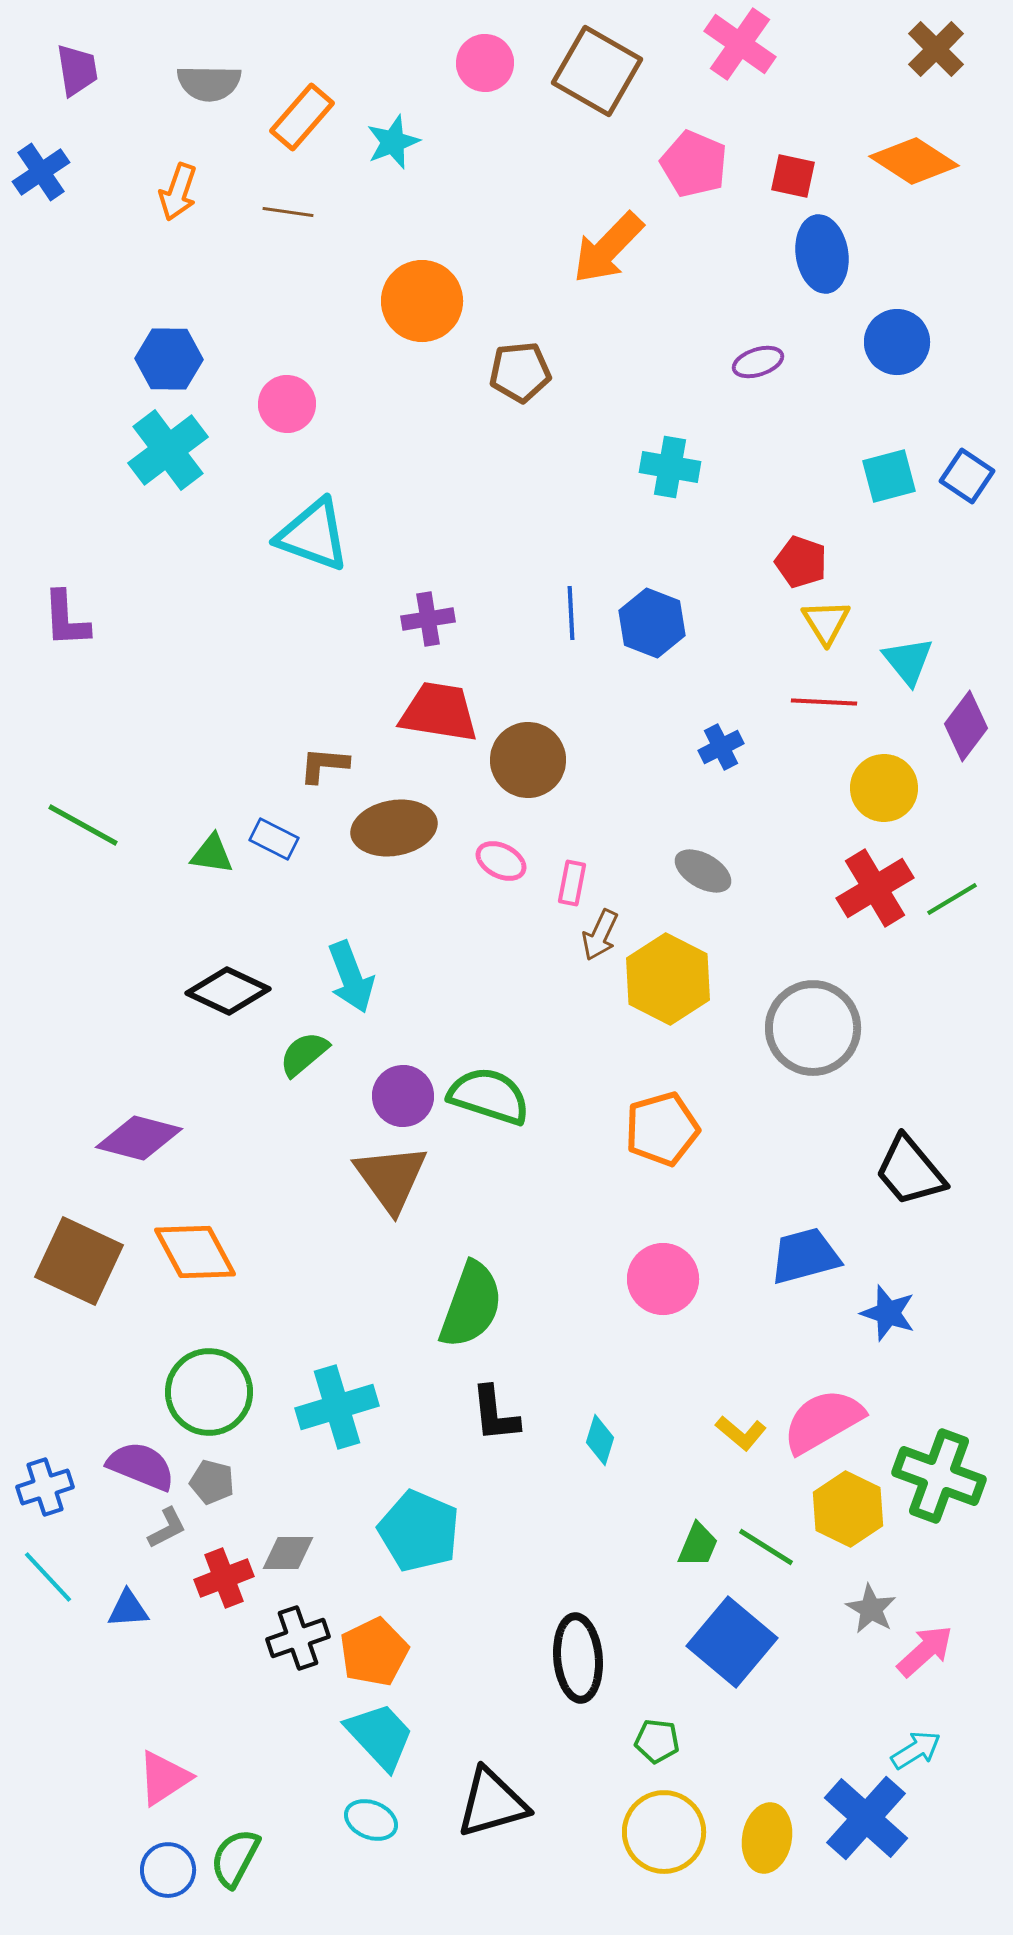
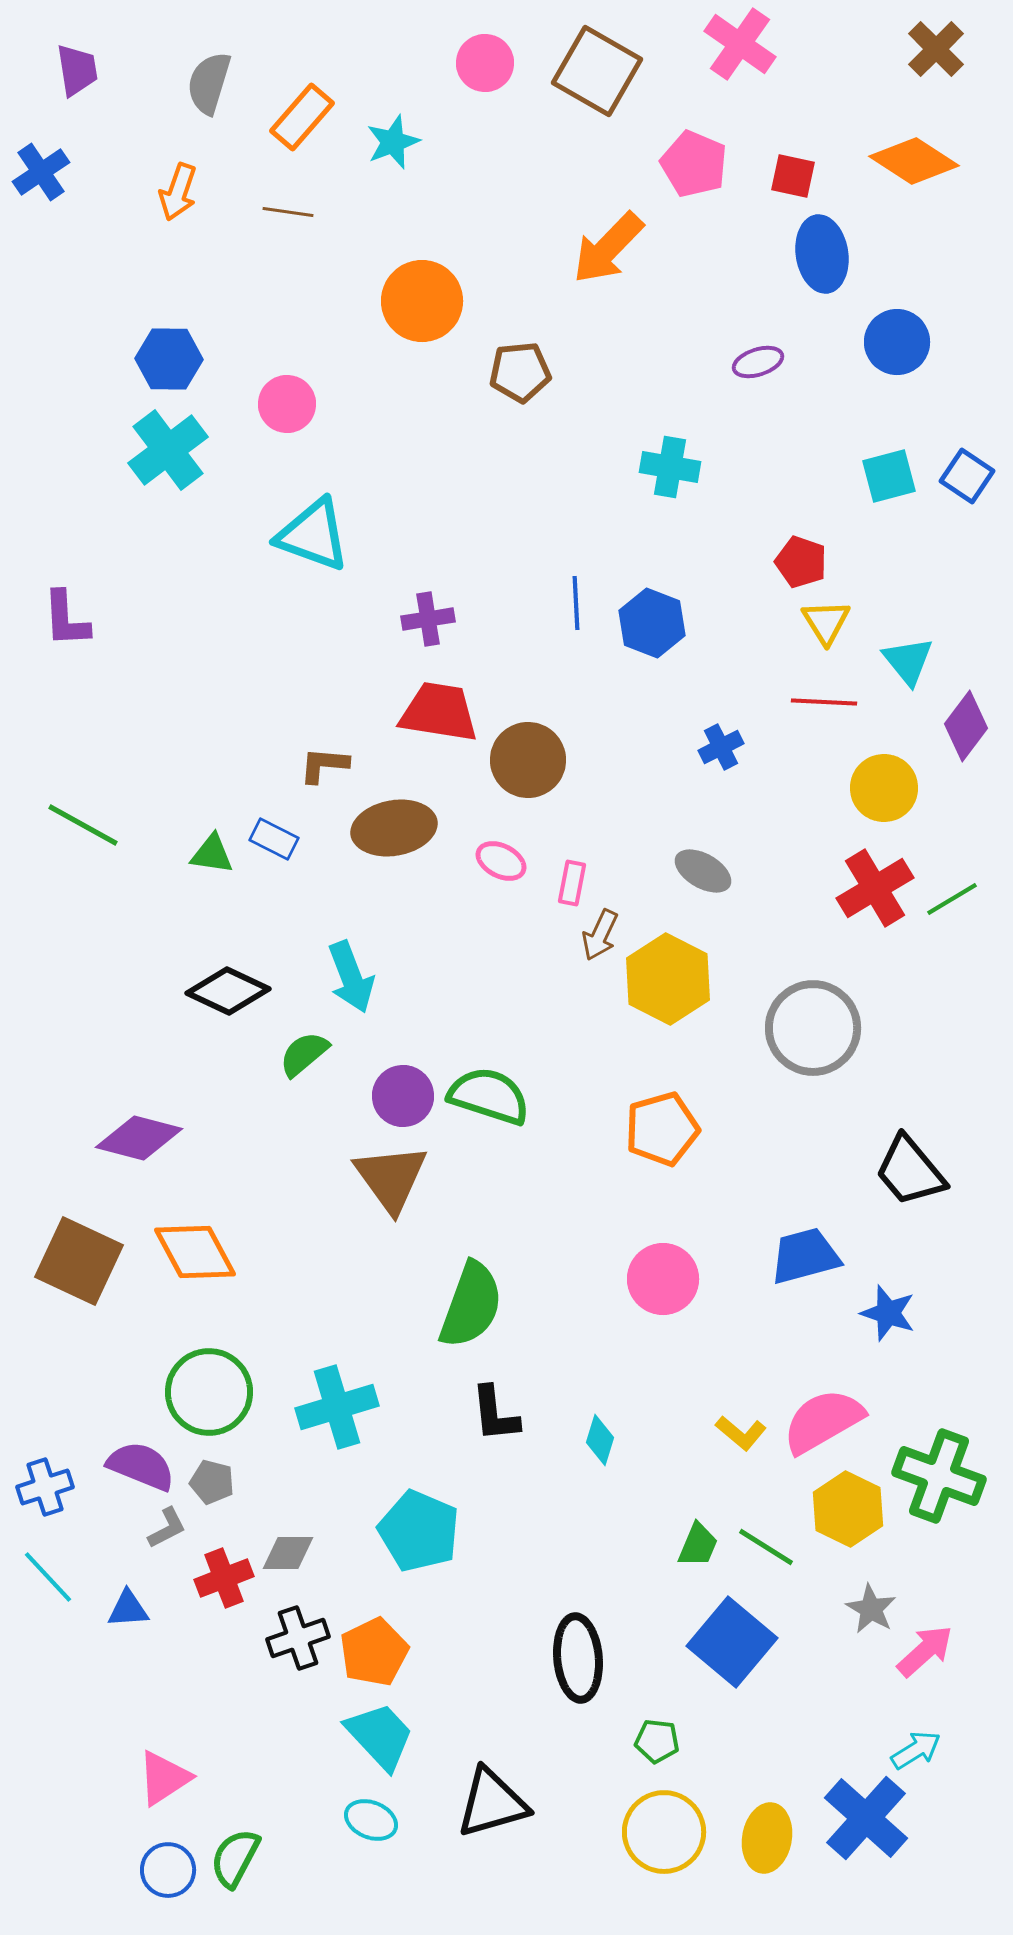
gray semicircle at (209, 83): rotated 106 degrees clockwise
blue line at (571, 613): moved 5 px right, 10 px up
